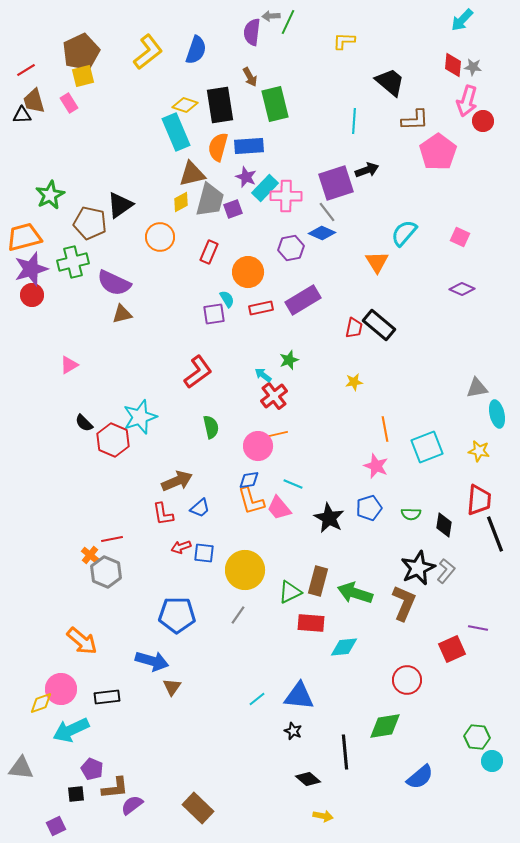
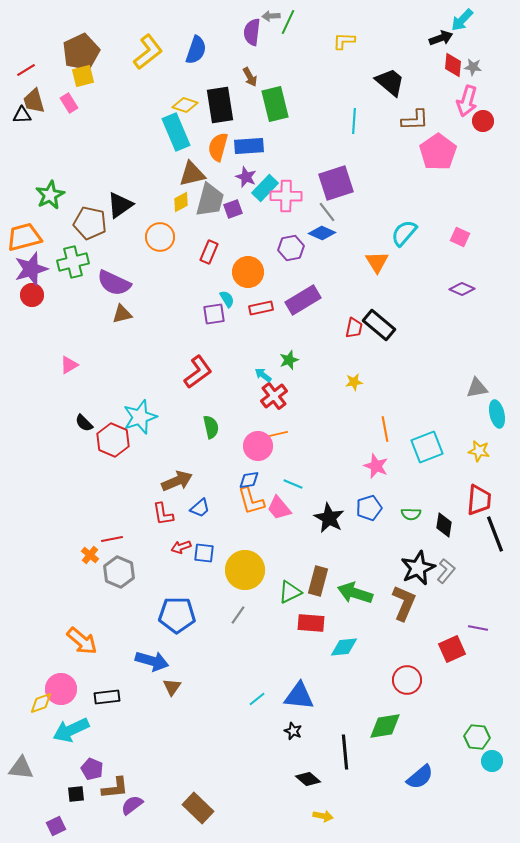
black arrow at (367, 170): moved 74 px right, 132 px up
gray hexagon at (106, 572): moved 13 px right
